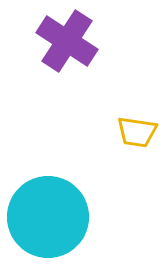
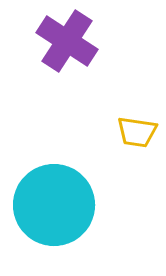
cyan circle: moved 6 px right, 12 px up
